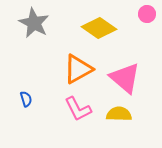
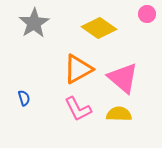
gray star: rotated 12 degrees clockwise
pink triangle: moved 2 px left
blue semicircle: moved 2 px left, 1 px up
